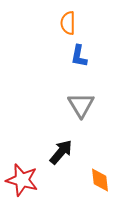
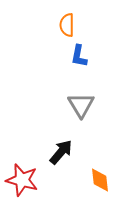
orange semicircle: moved 1 px left, 2 px down
